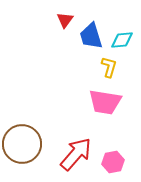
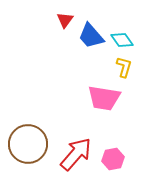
blue trapezoid: rotated 24 degrees counterclockwise
cyan diamond: rotated 60 degrees clockwise
yellow L-shape: moved 15 px right
pink trapezoid: moved 1 px left, 4 px up
brown circle: moved 6 px right
pink hexagon: moved 3 px up
